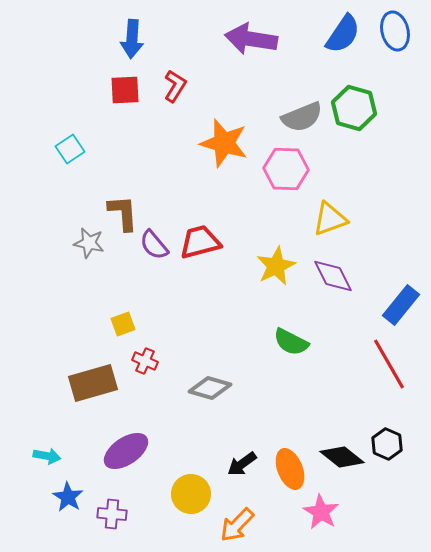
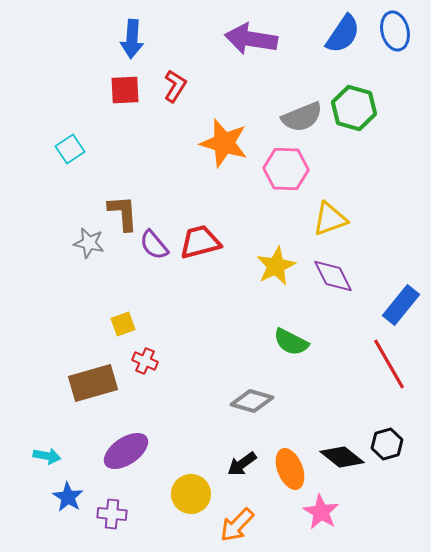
gray diamond: moved 42 px right, 13 px down
black hexagon: rotated 20 degrees clockwise
